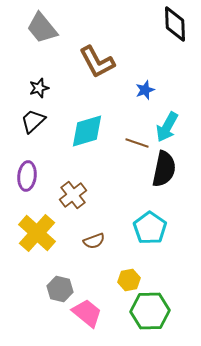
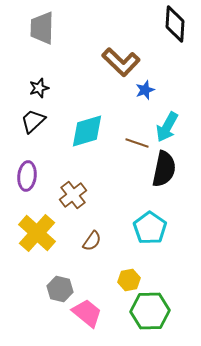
black diamond: rotated 6 degrees clockwise
gray trapezoid: rotated 40 degrees clockwise
brown L-shape: moved 24 px right; rotated 18 degrees counterclockwise
brown semicircle: moved 2 px left; rotated 35 degrees counterclockwise
